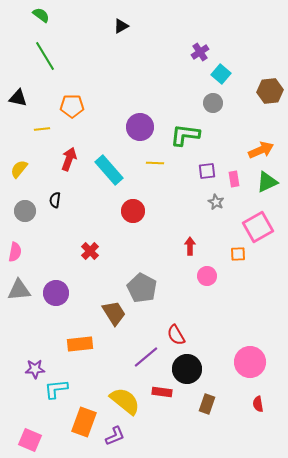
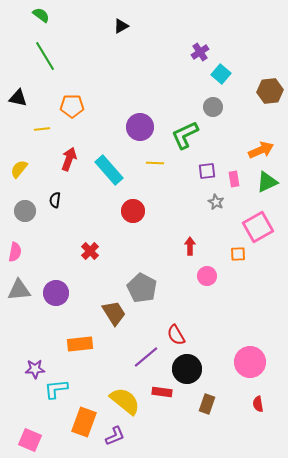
gray circle at (213, 103): moved 4 px down
green L-shape at (185, 135): rotated 32 degrees counterclockwise
